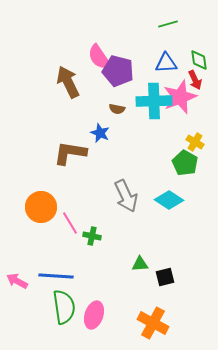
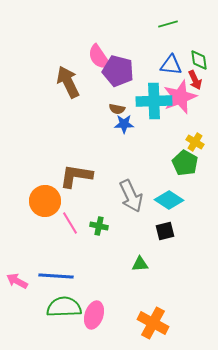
blue triangle: moved 5 px right, 2 px down; rotated 10 degrees clockwise
blue star: moved 24 px right, 9 px up; rotated 24 degrees counterclockwise
brown L-shape: moved 6 px right, 23 px down
gray arrow: moved 5 px right
orange circle: moved 4 px right, 6 px up
green cross: moved 7 px right, 10 px up
black square: moved 46 px up
green semicircle: rotated 84 degrees counterclockwise
